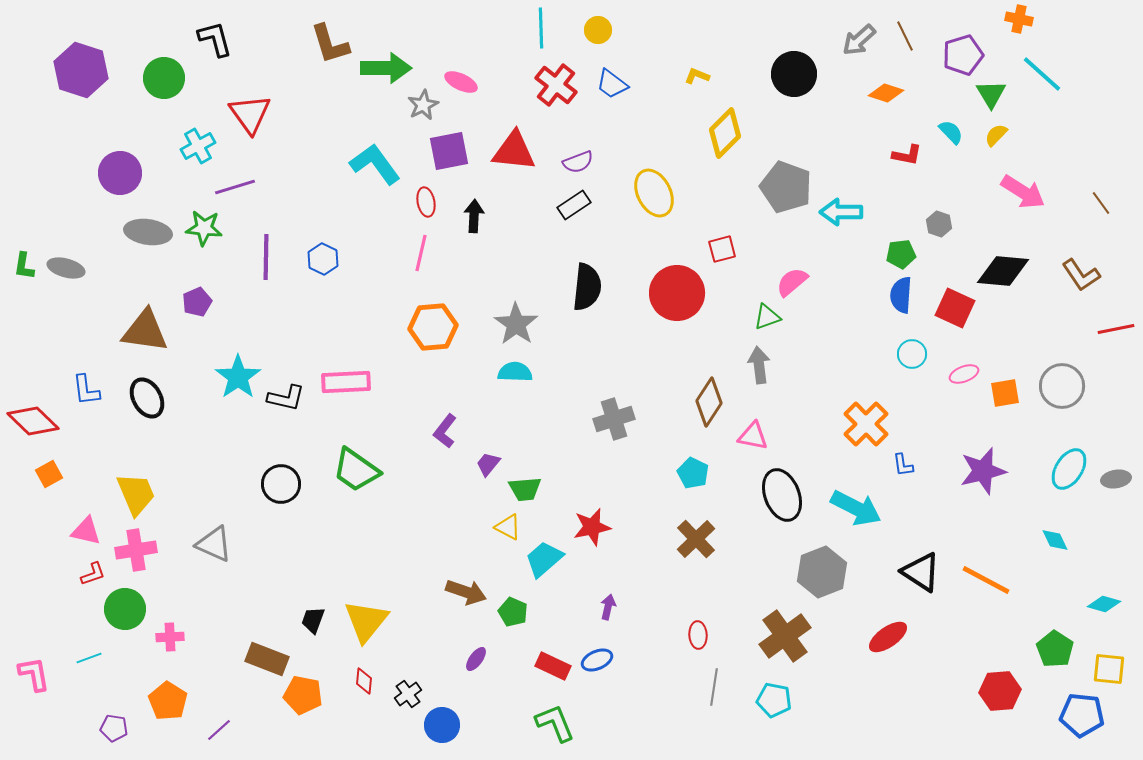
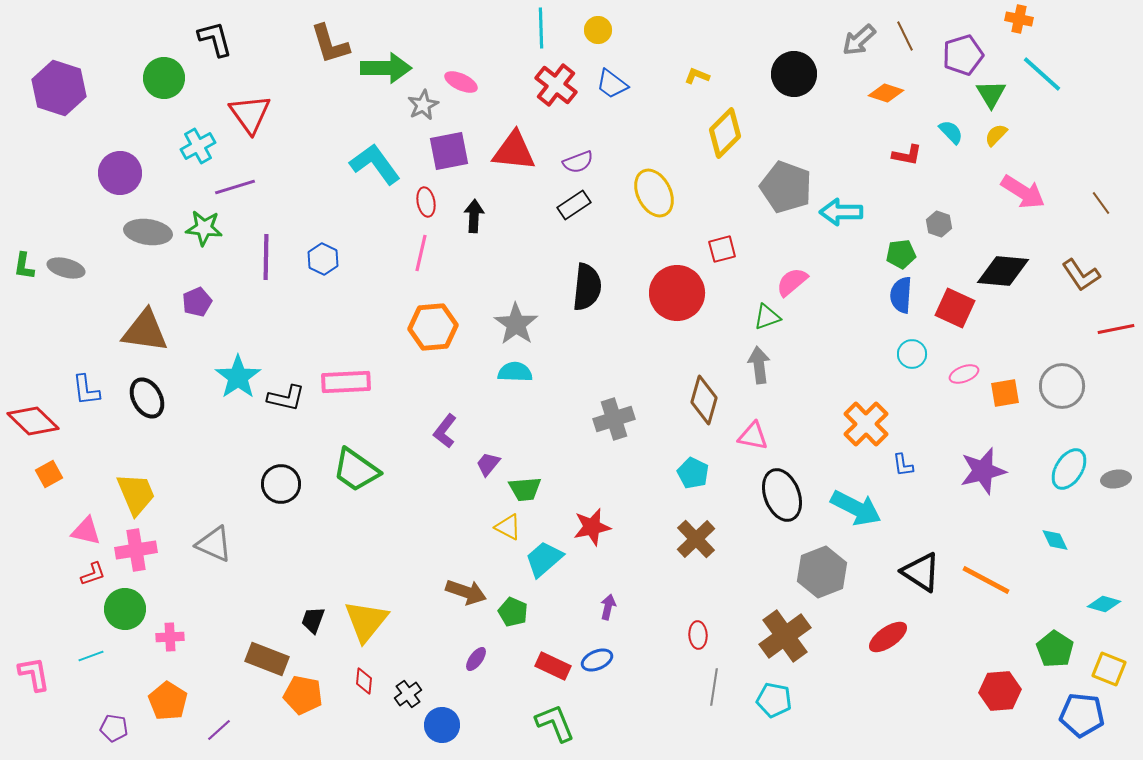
purple hexagon at (81, 70): moved 22 px left, 18 px down
brown diamond at (709, 402): moved 5 px left, 2 px up; rotated 18 degrees counterclockwise
cyan line at (89, 658): moved 2 px right, 2 px up
yellow square at (1109, 669): rotated 16 degrees clockwise
